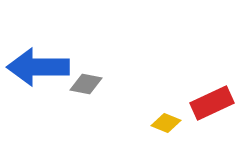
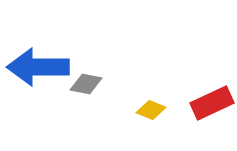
yellow diamond: moved 15 px left, 13 px up
